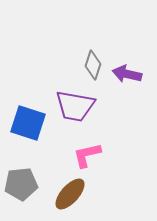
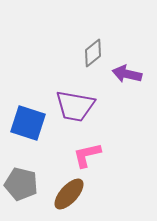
gray diamond: moved 12 px up; rotated 32 degrees clockwise
gray pentagon: rotated 20 degrees clockwise
brown ellipse: moved 1 px left
